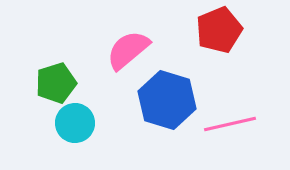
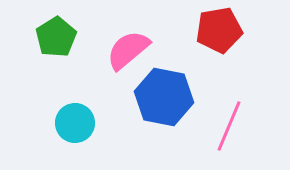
red pentagon: rotated 12 degrees clockwise
green pentagon: moved 46 px up; rotated 15 degrees counterclockwise
blue hexagon: moved 3 px left, 3 px up; rotated 6 degrees counterclockwise
pink line: moved 1 px left, 2 px down; rotated 54 degrees counterclockwise
